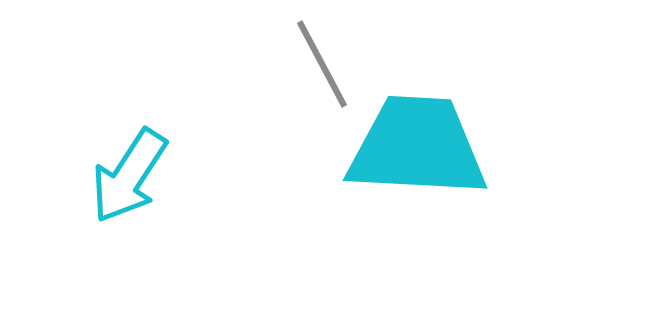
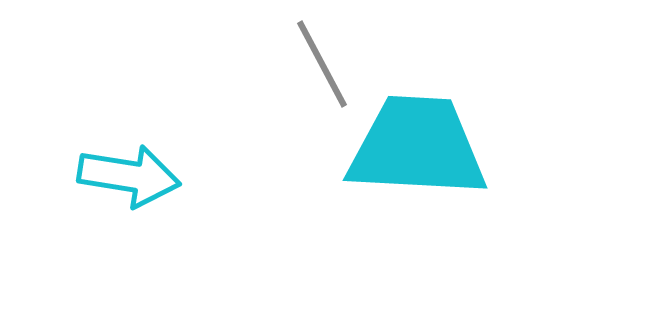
cyan arrow: rotated 114 degrees counterclockwise
